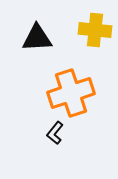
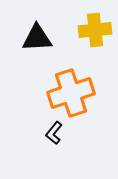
yellow cross: rotated 12 degrees counterclockwise
black L-shape: moved 1 px left
